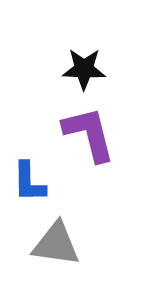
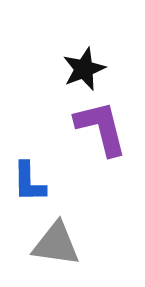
black star: rotated 24 degrees counterclockwise
purple L-shape: moved 12 px right, 6 px up
